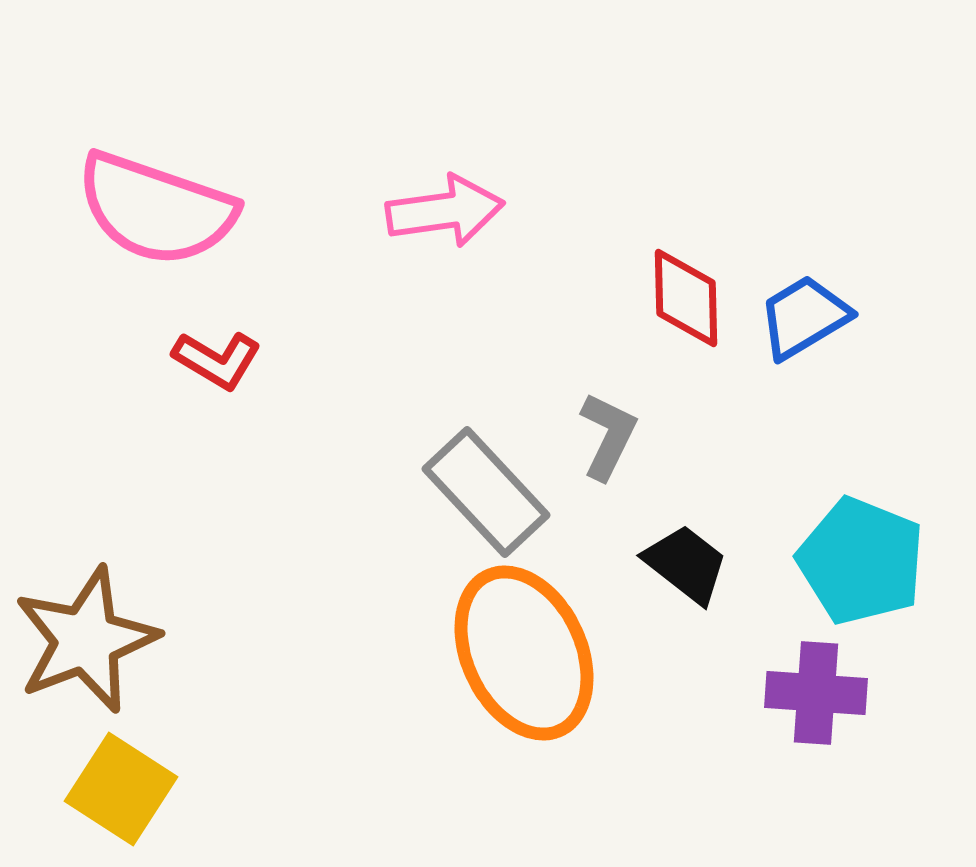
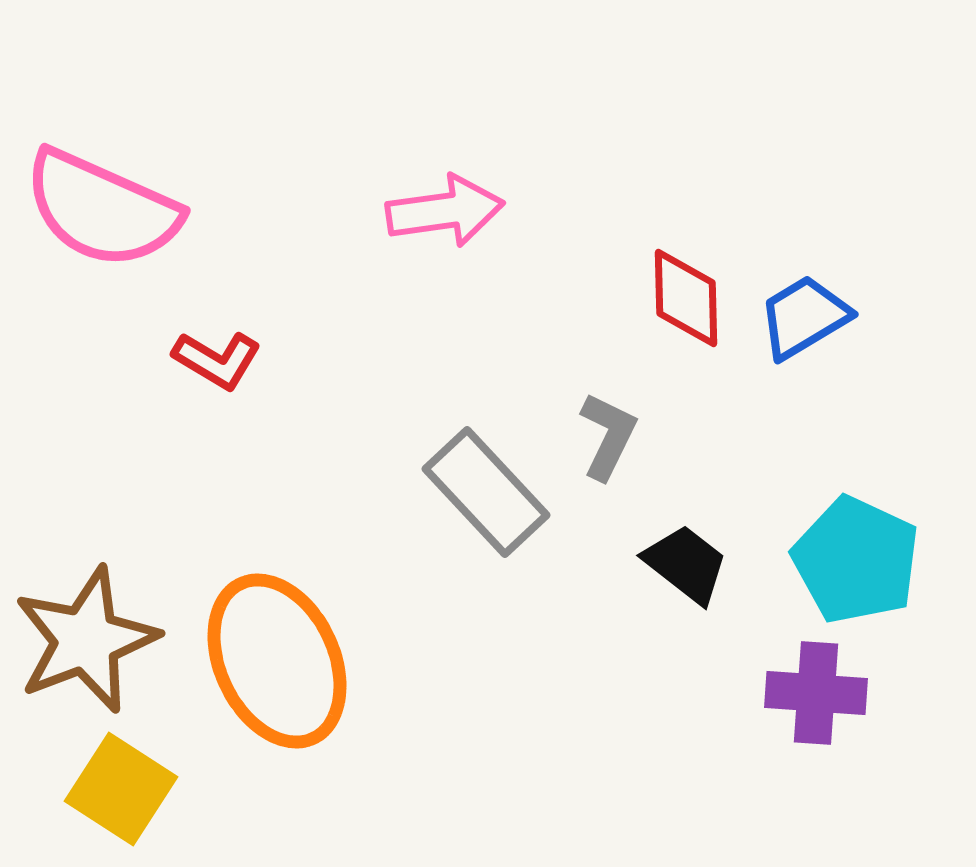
pink semicircle: moved 54 px left; rotated 5 degrees clockwise
cyan pentagon: moved 5 px left, 1 px up; rotated 3 degrees clockwise
orange ellipse: moved 247 px left, 8 px down
